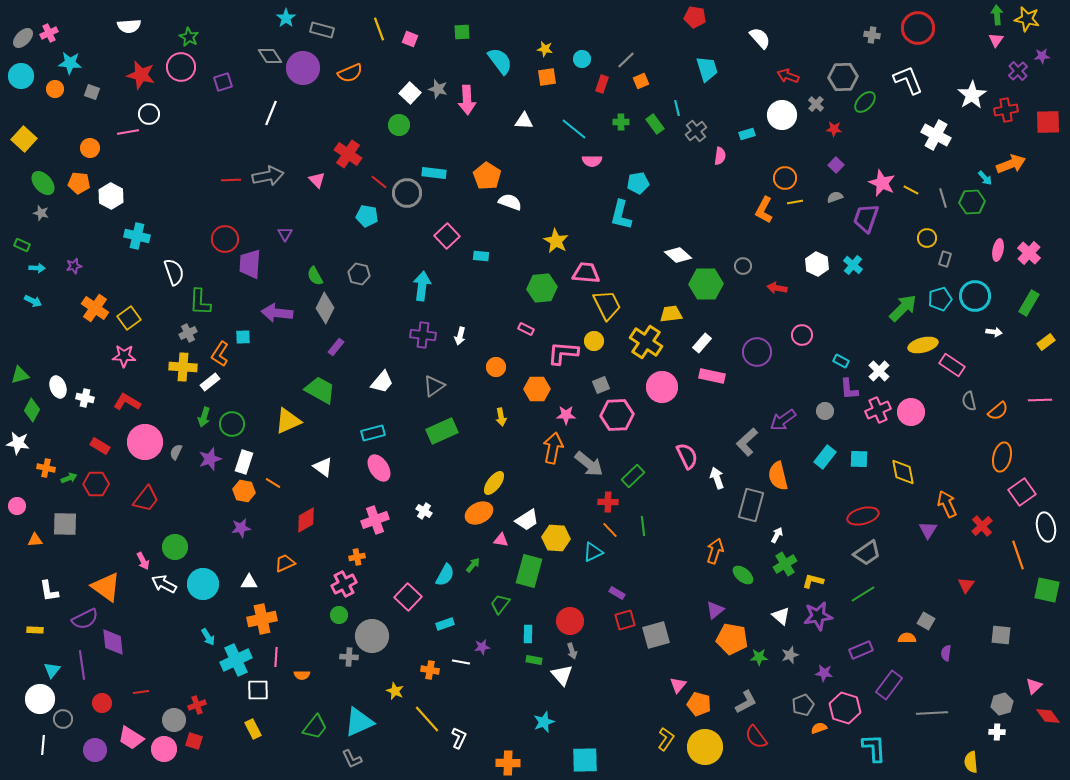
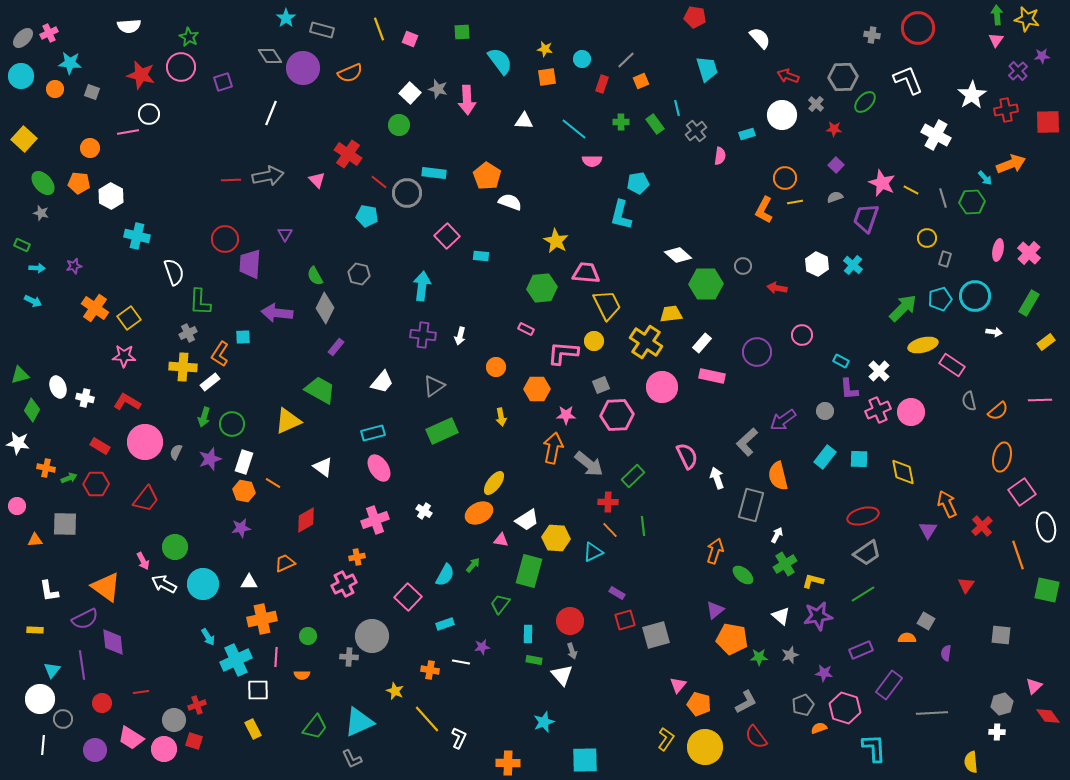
green circle at (339, 615): moved 31 px left, 21 px down
